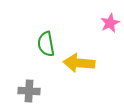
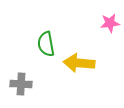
pink star: rotated 18 degrees clockwise
gray cross: moved 8 px left, 7 px up
